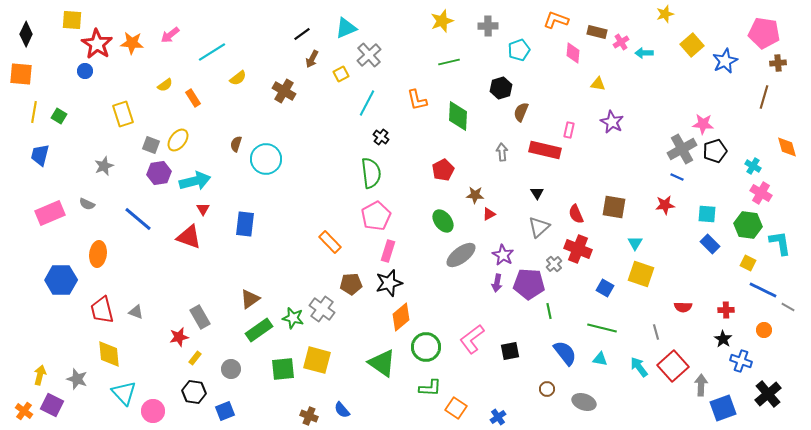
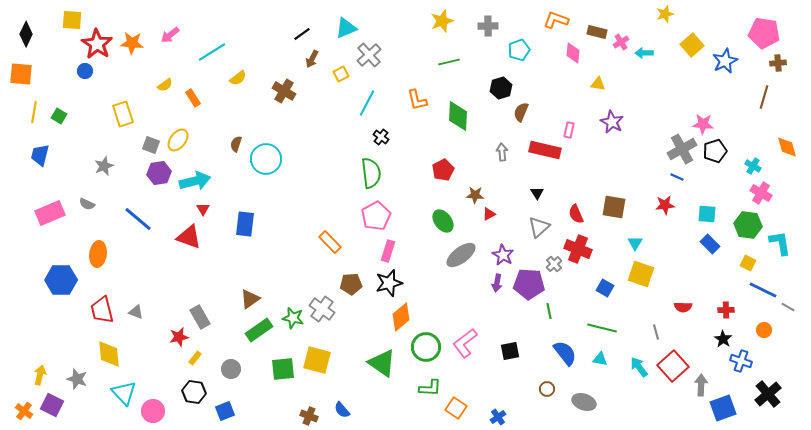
pink L-shape at (472, 339): moved 7 px left, 4 px down
